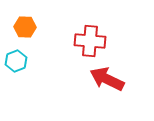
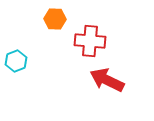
orange hexagon: moved 30 px right, 8 px up
red arrow: moved 1 px down
